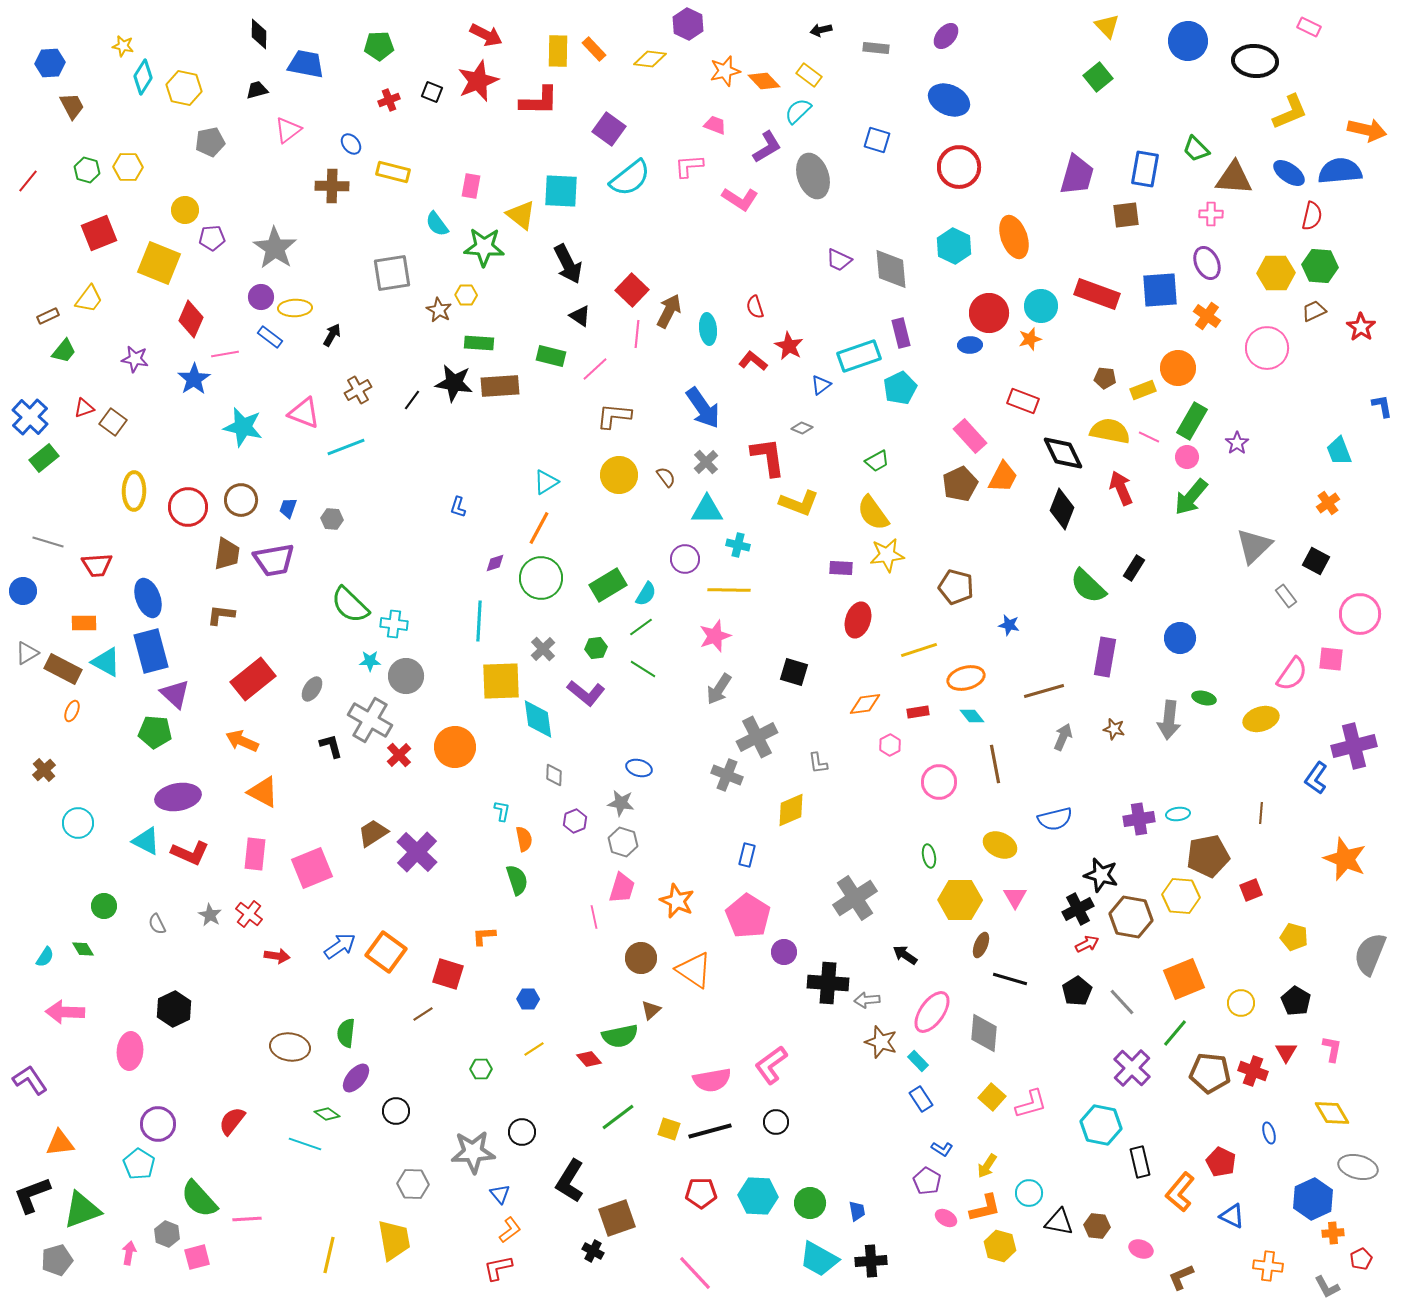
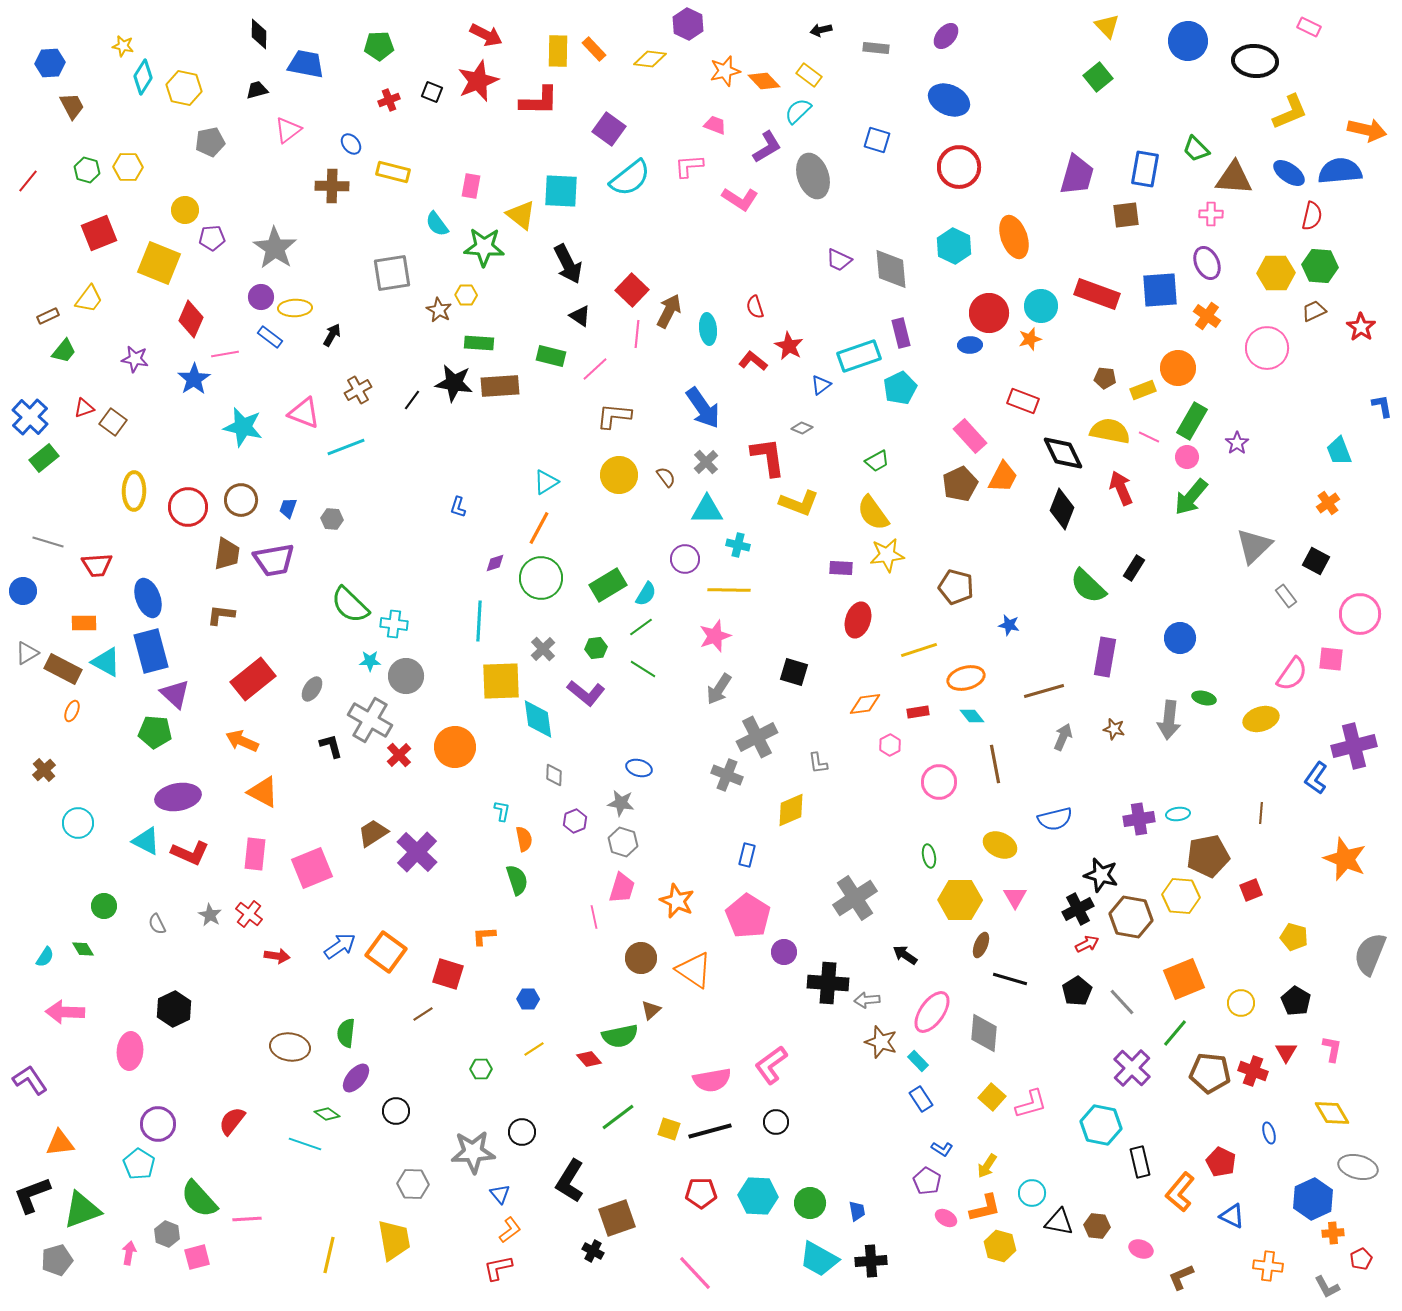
cyan circle at (1029, 1193): moved 3 px right
